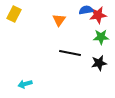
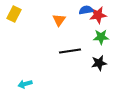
black line: moved 2 px up; rotated 20 degrees counterclockwise
